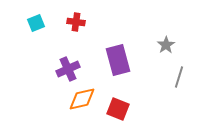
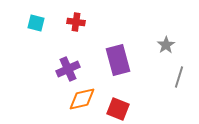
cyan square: rotated 36 degrees clockwise
